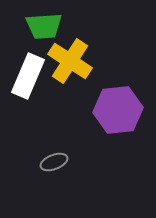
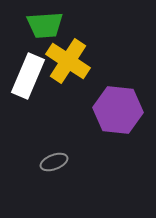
green trapezoid: moved 1 px right, 1 px up
yellow cross: moved 2 px left
purple hexagon: rotated 12 degrees clockwise
